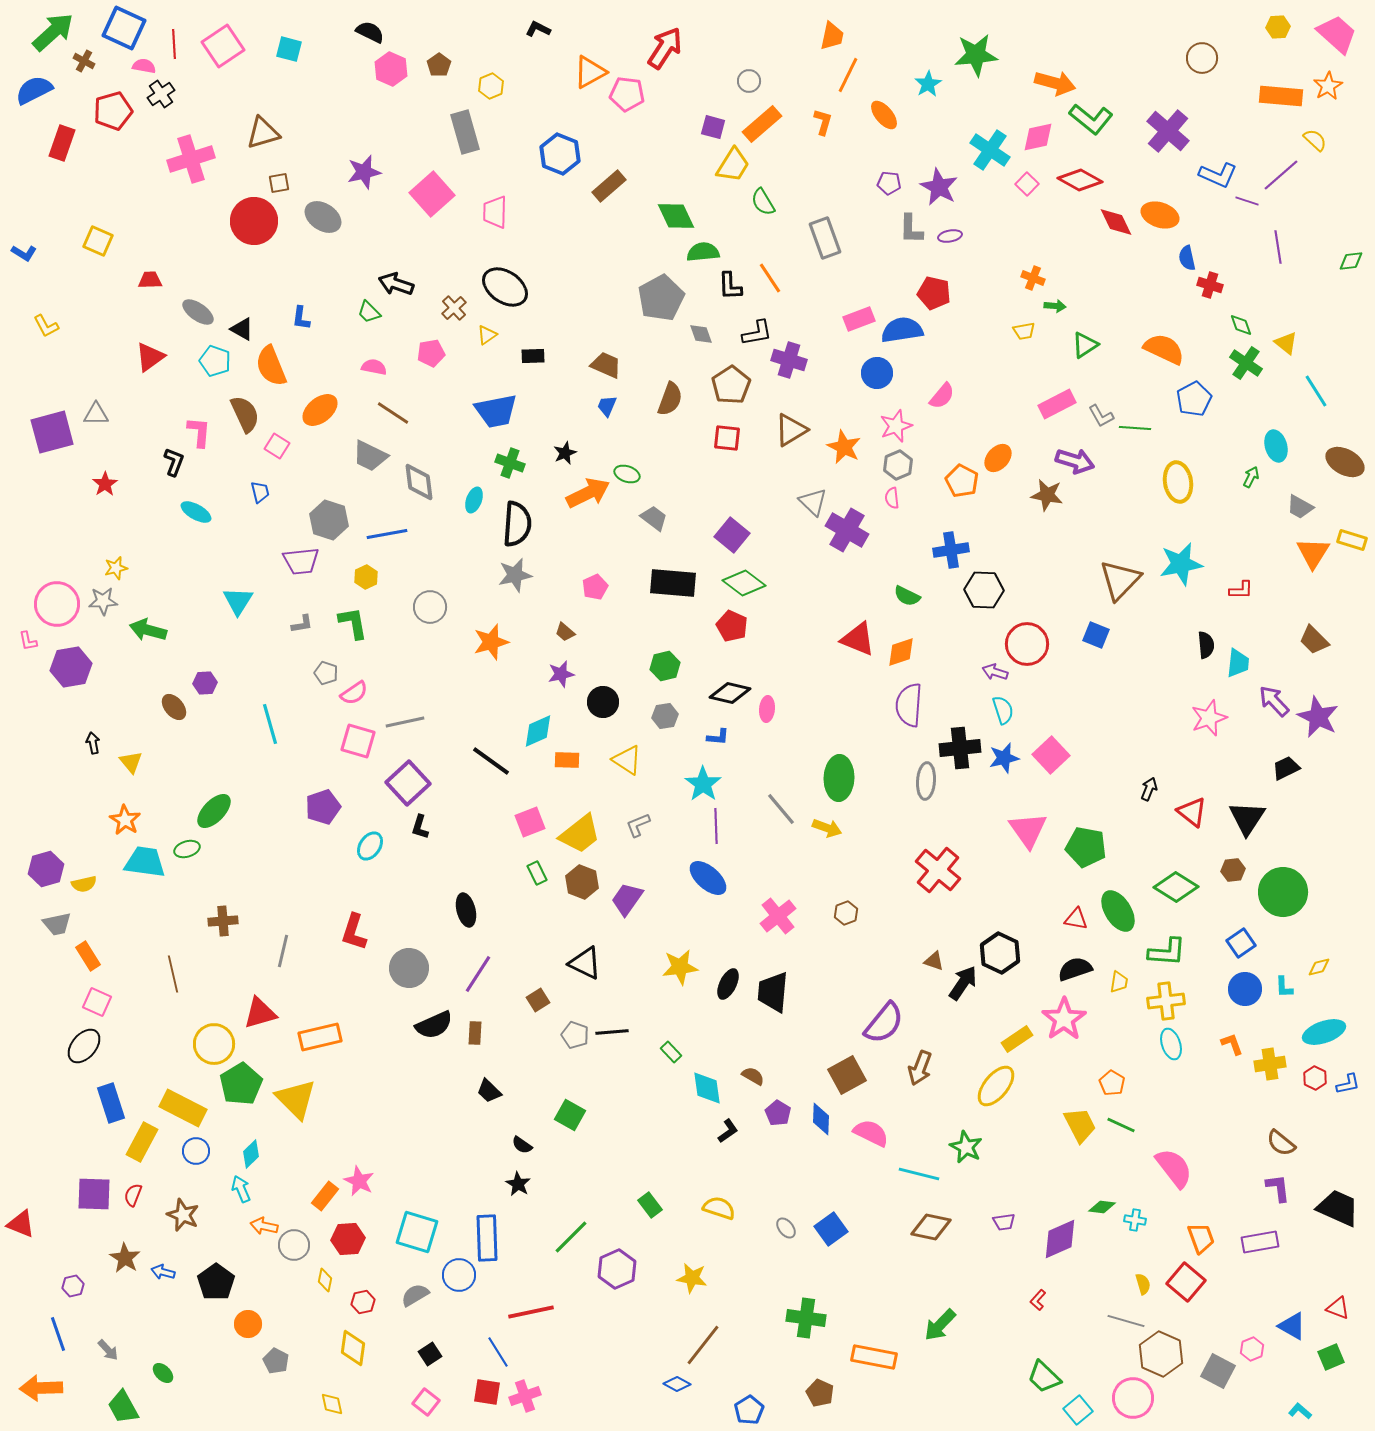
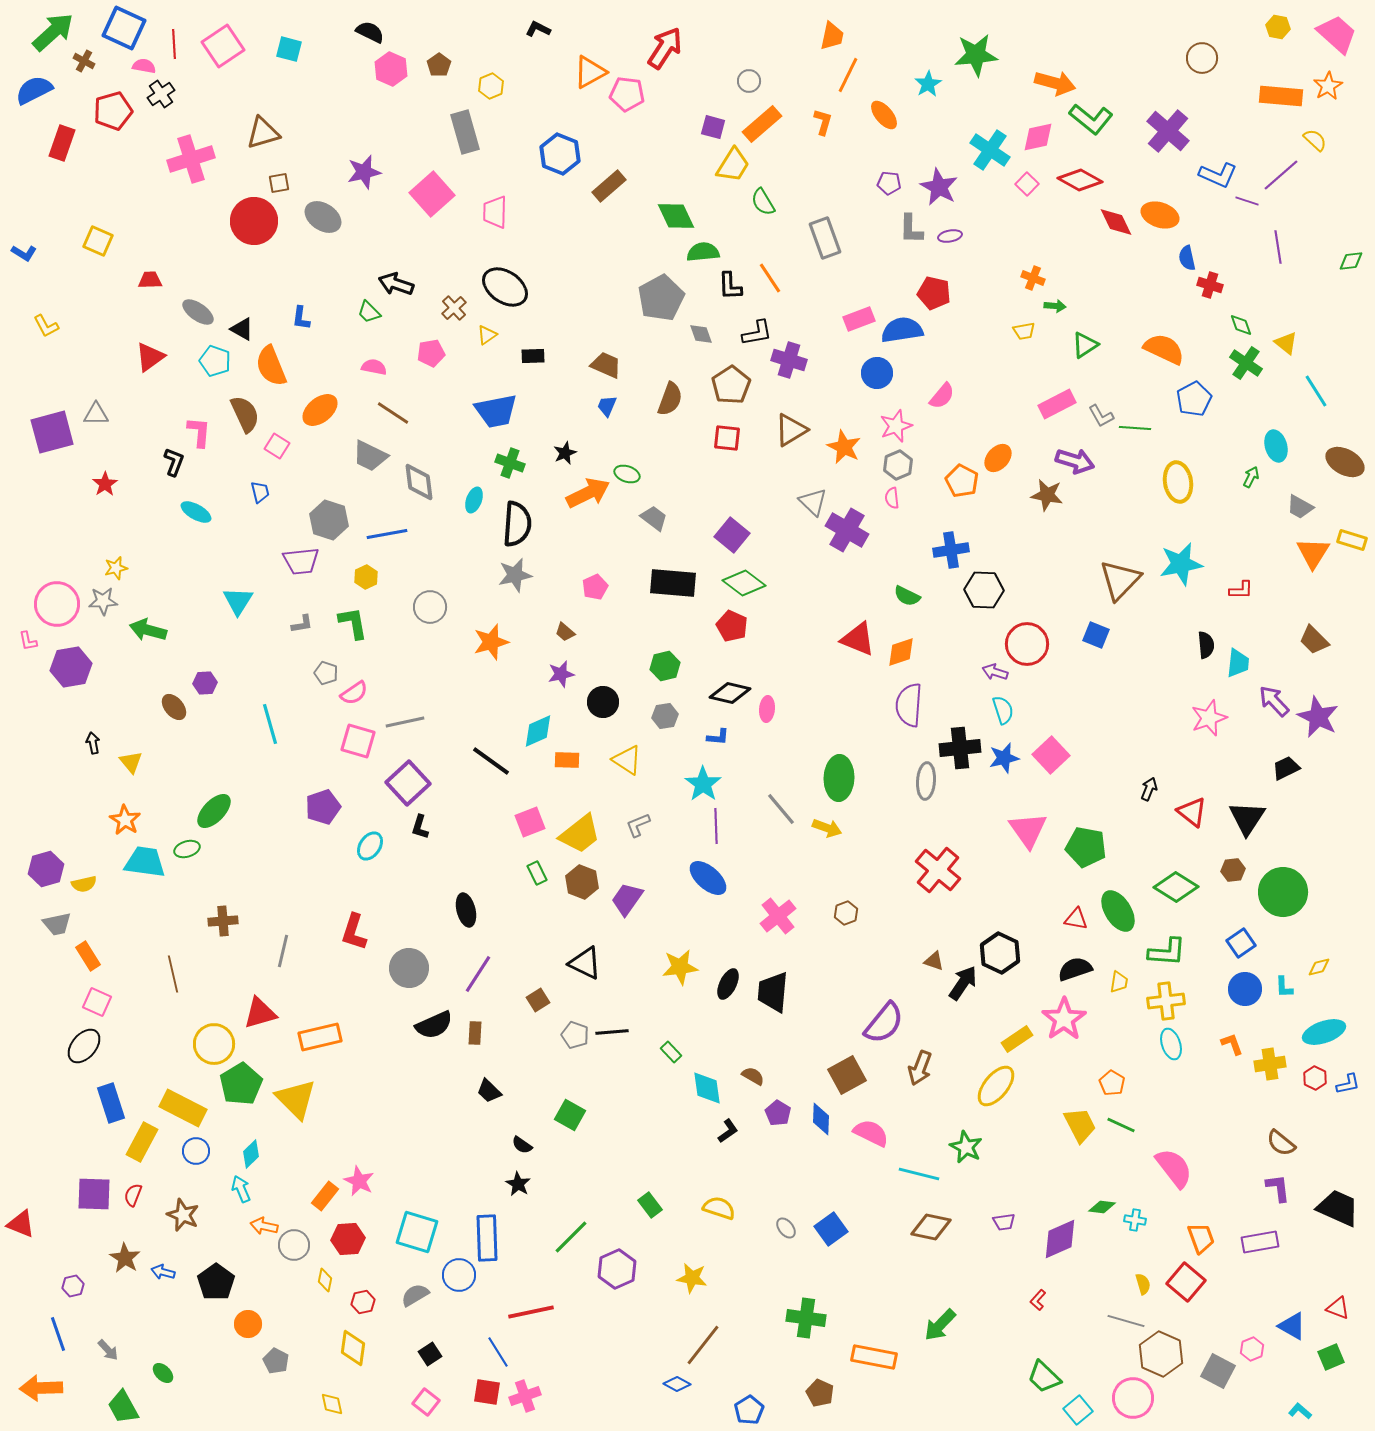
yellow hexagon at (1278, 27): rotated 15 degrees clockwise
